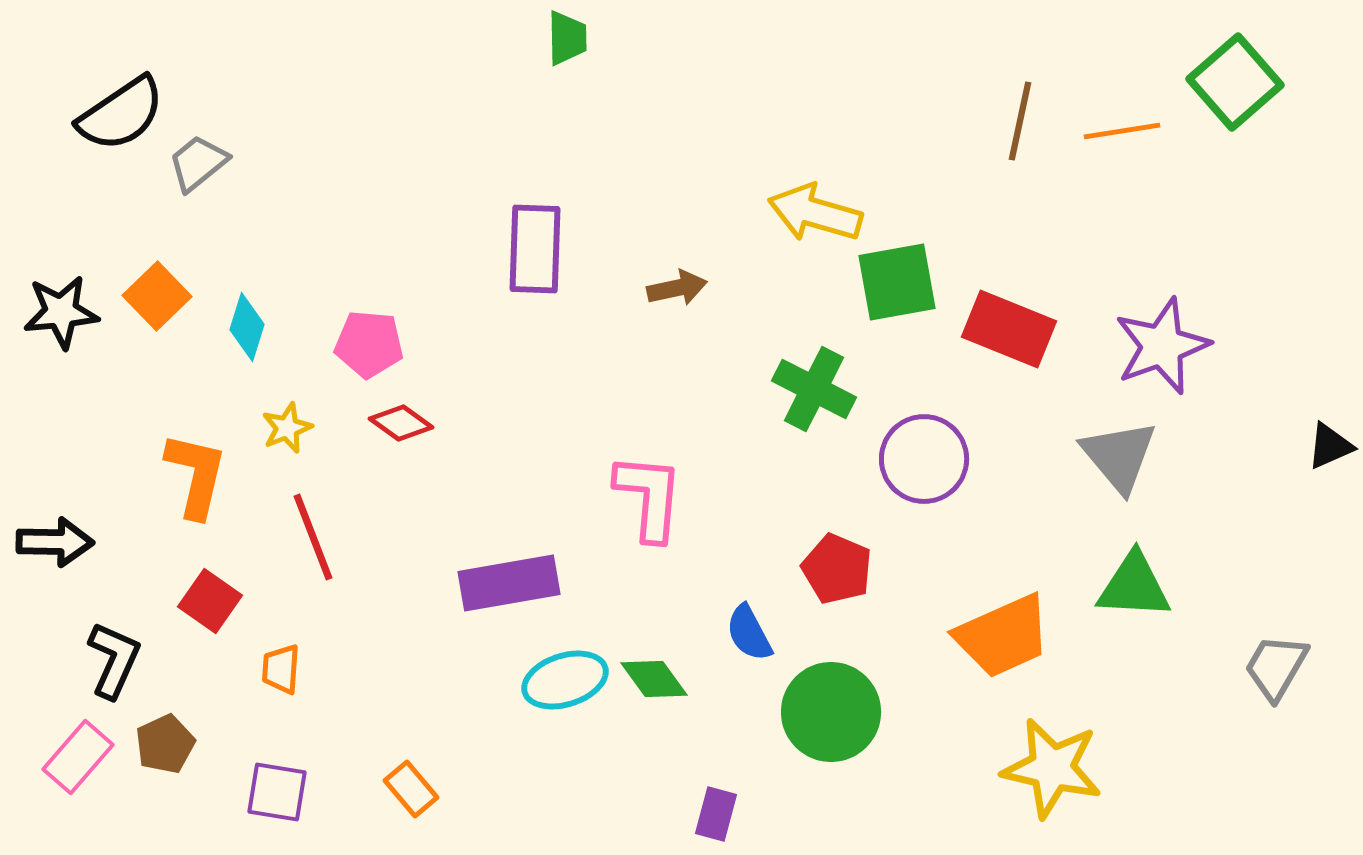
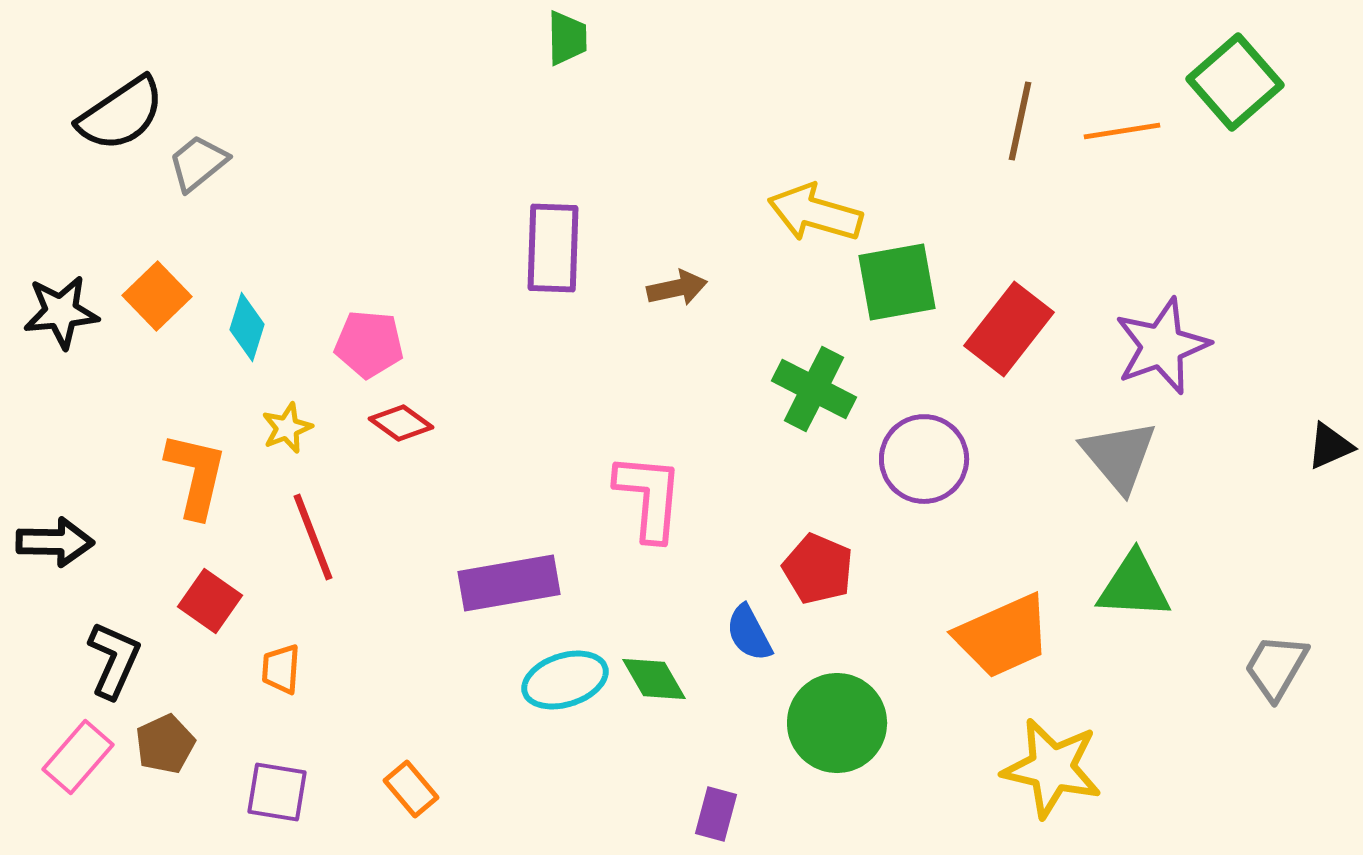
purple rectangle at (535, 249): moved 18 px right, 1 px up
red rectangle at (1009, 329): rotated 74 degrees counterclockwise
red pentagon at (837, 569): moved 19 px left
green diamond at (654, 679): rotated 6 degrees clockwise
green circle at (831, 712): moved 6 px right, 11 px down
